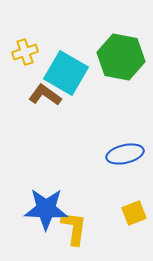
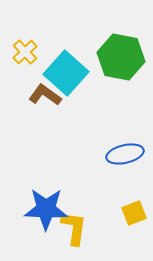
yellow cross: rotated 25 degrees counterclockwise
cyan square: rotated 12 degrees clockwise
